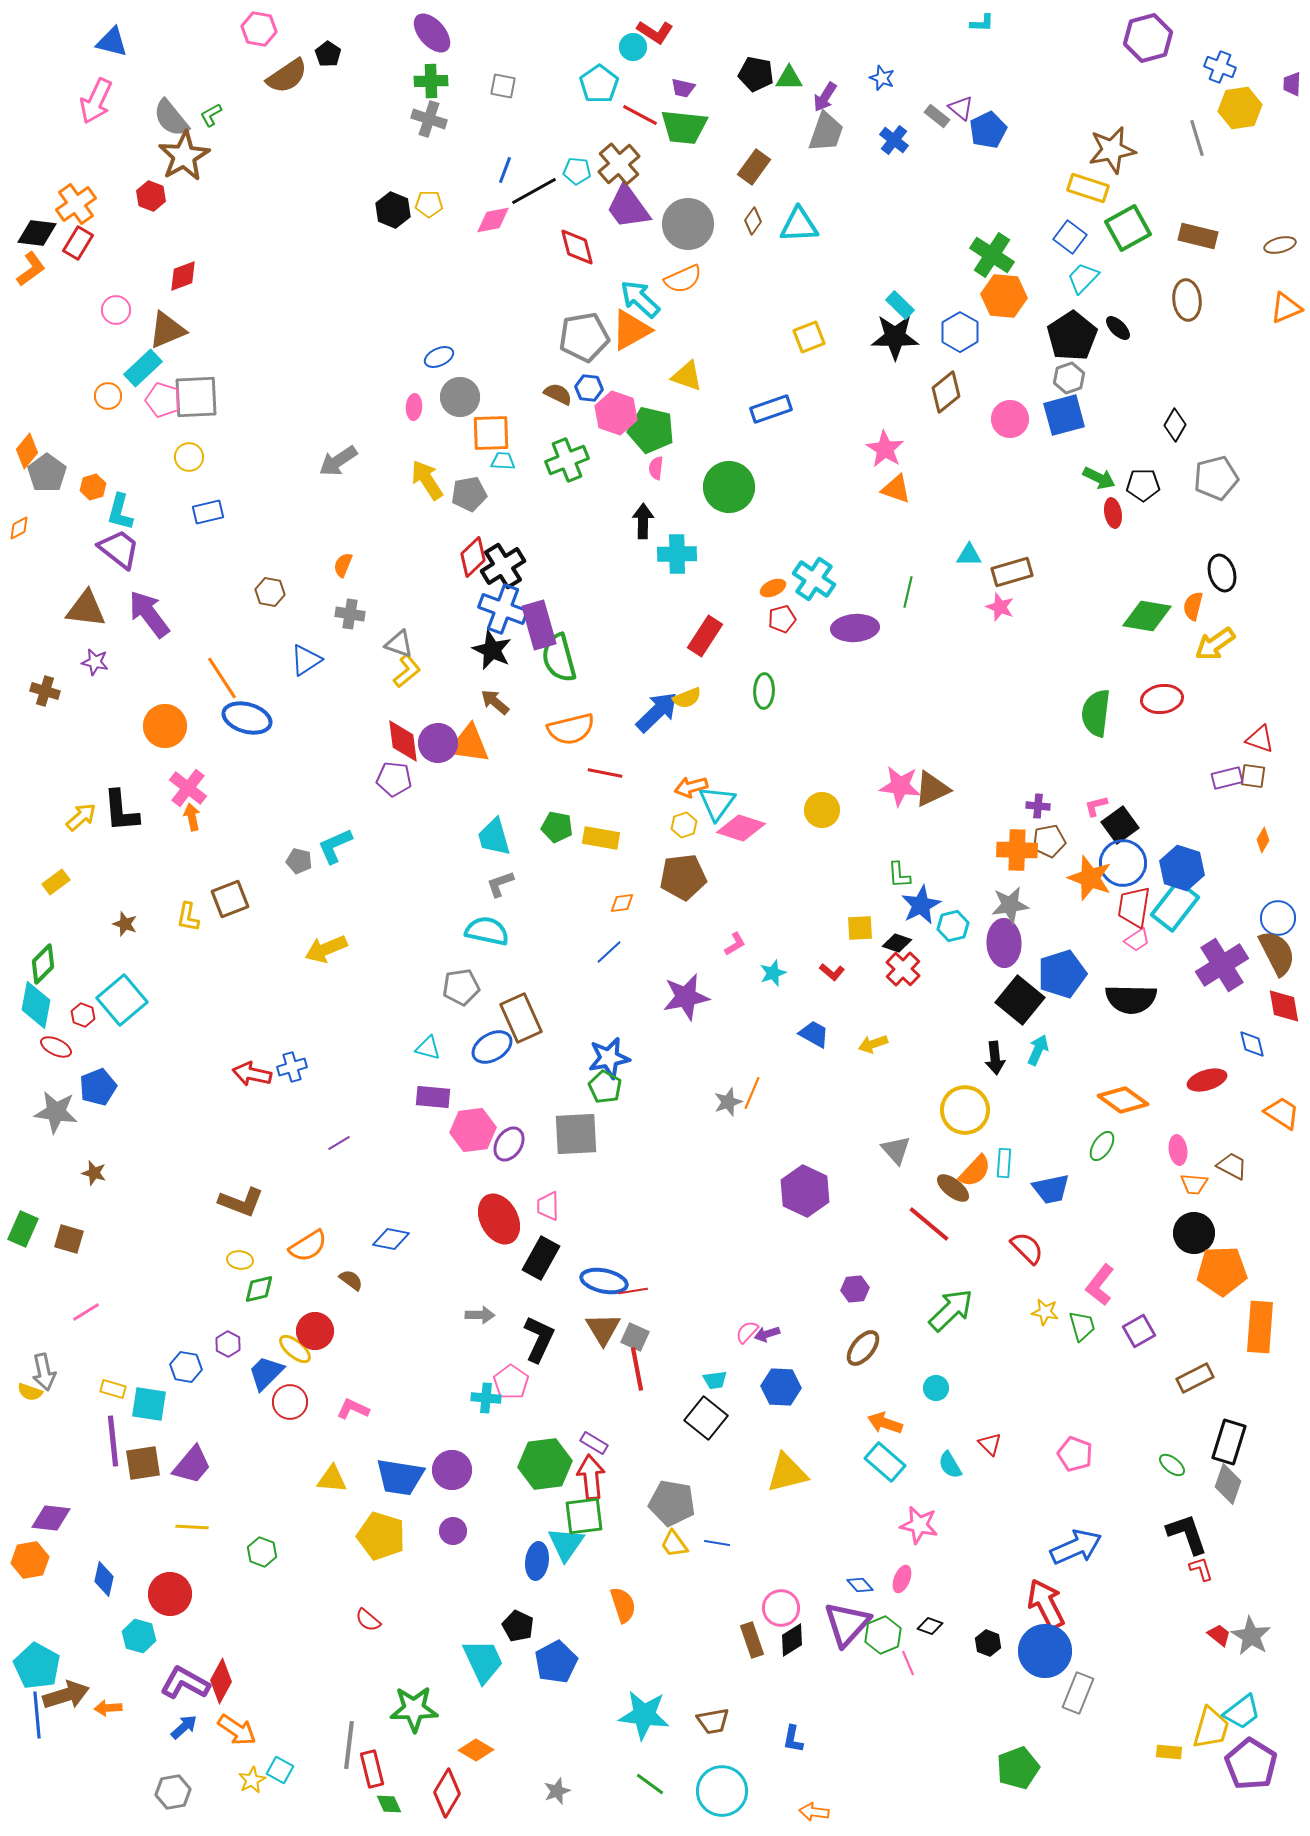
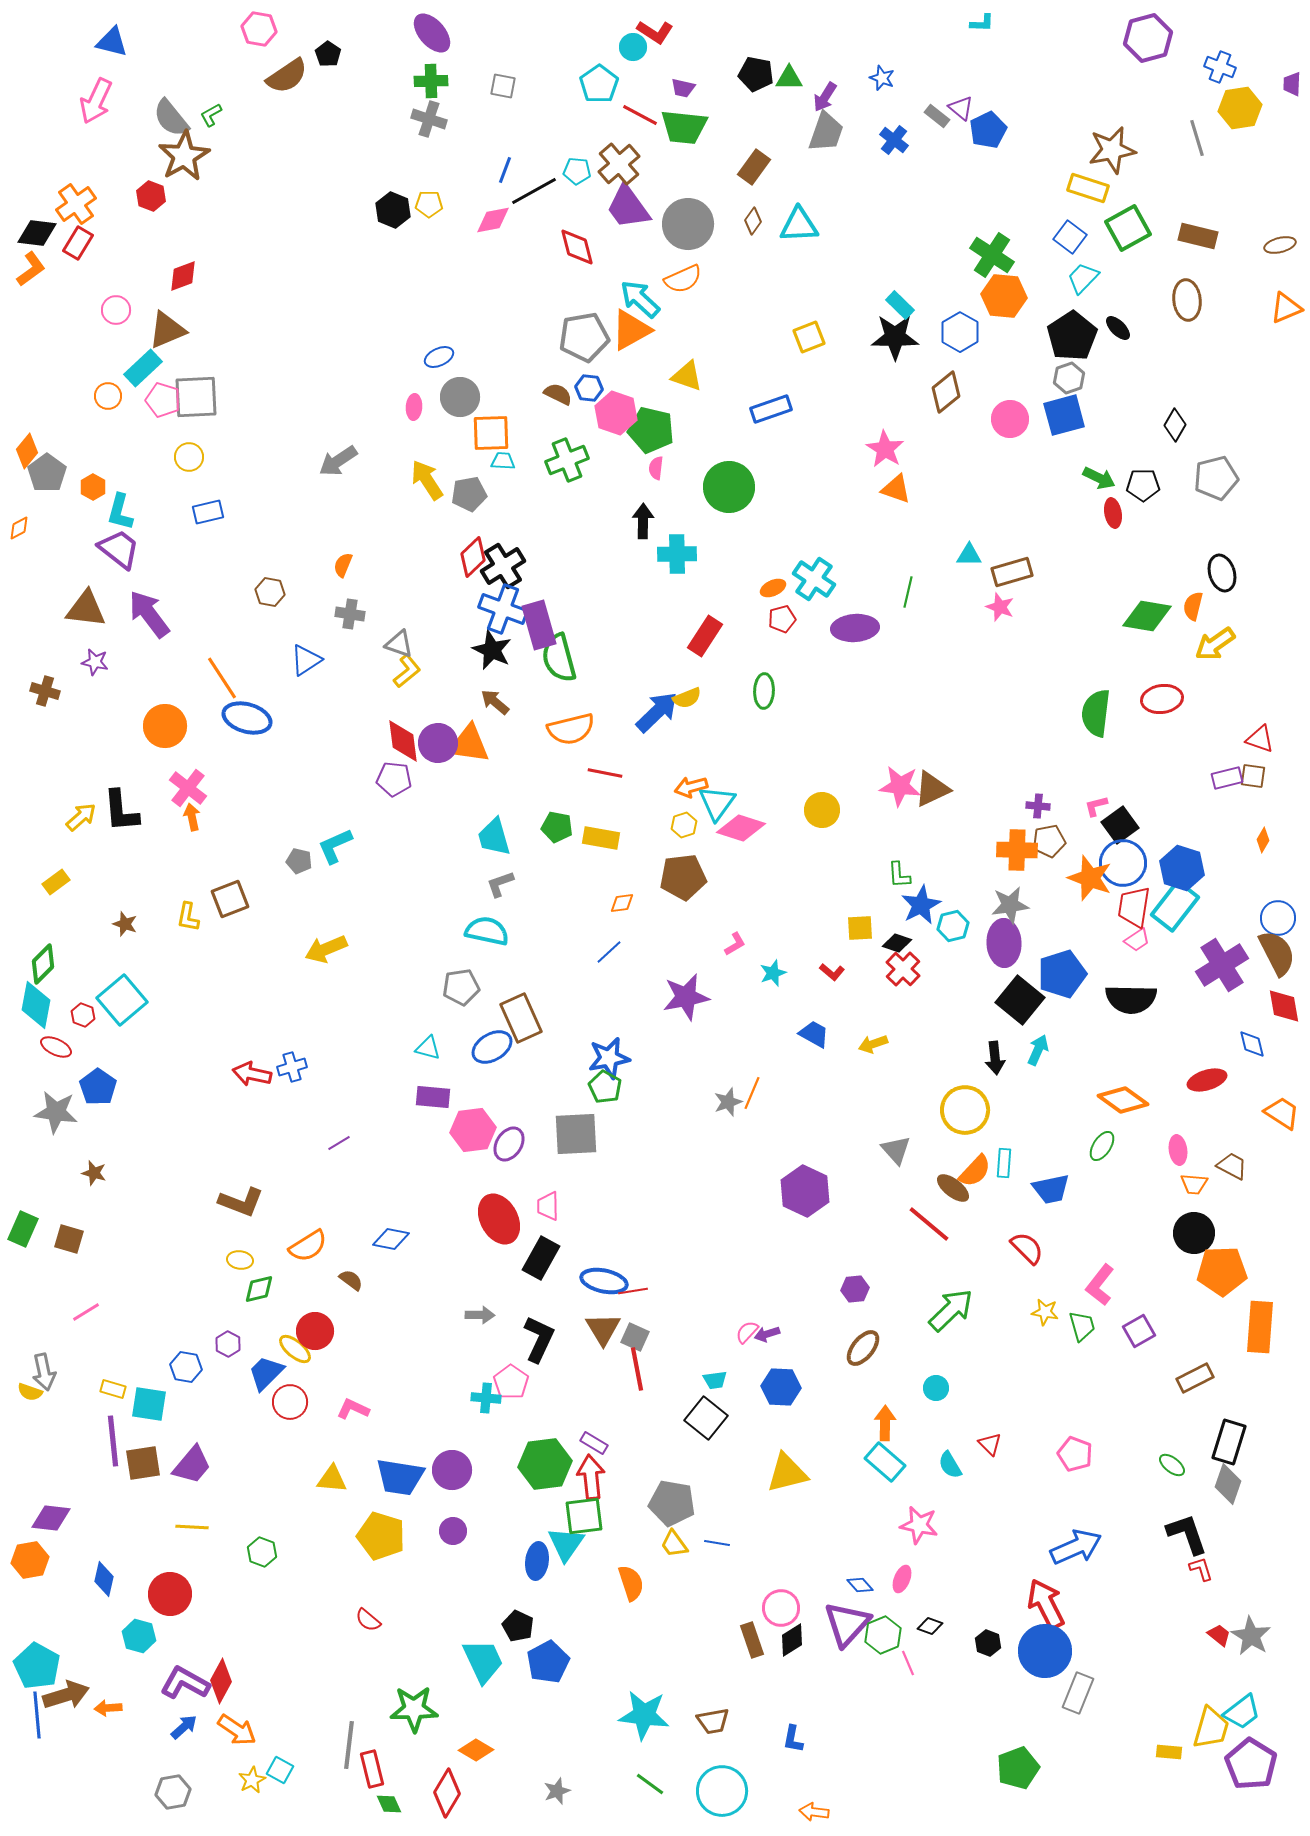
orange hexagon at (93, 487): rotated 15 degrees counterclockwise
blue pentagon at (98, 1087): rotated 15 degrees counterclockwise
orange arrow at (885, 1423): rotated 72 degrees clockwise
orange semicircle at (623, 1605): moved 8 px right, 22 px up
blue pentagon at (556, 1662): moved 8 px left
